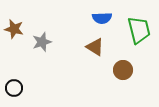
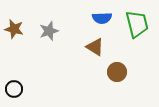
green trapezoid: moved 2 px left, 6 px up
gray star: moved 7 px right, 11 px up
brown circle: moved 6 px left, 2 px down
black circle: moved 1 px down
